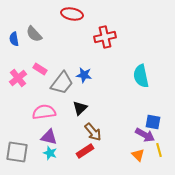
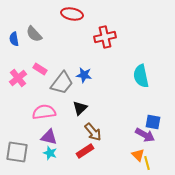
yellow line: moved 12 px left, 13 px down
